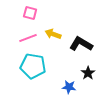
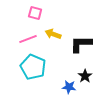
pink square: moved 5 px right
pink line: moved 1 px down
black L-shape: rotated 30 degrees counterclockwise
cyan pentagon: moved 1 px down; rotated 15 degrees clockwise
black star: moved 3 px left, 3 px down
